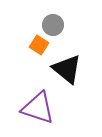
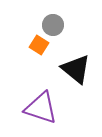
black triangle: moved 9 px right
purple triangle: moved 3 px right
